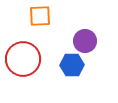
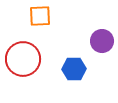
purple circle: moved 17 px right
blue hexagon: moved 2 px right, 4 px down
